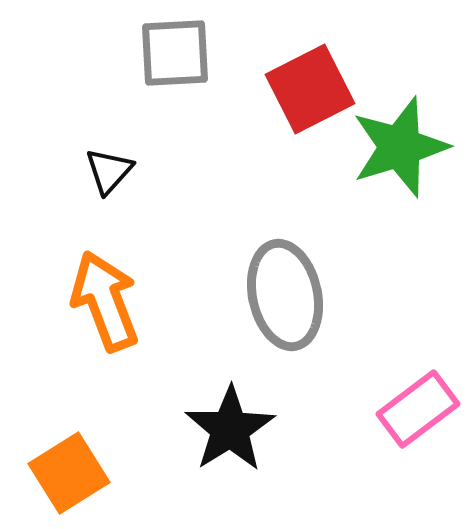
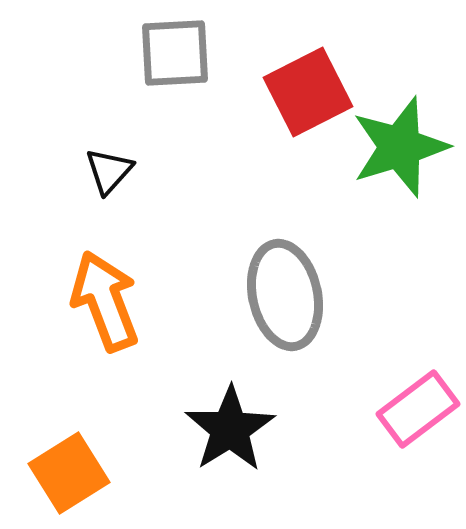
red square: moved 2 px left, 3 px down
